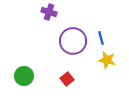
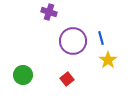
yellow star: moved 1 px right; rotated 24 degrees clockwise
green circle: moved 1 px left, 1 px up
